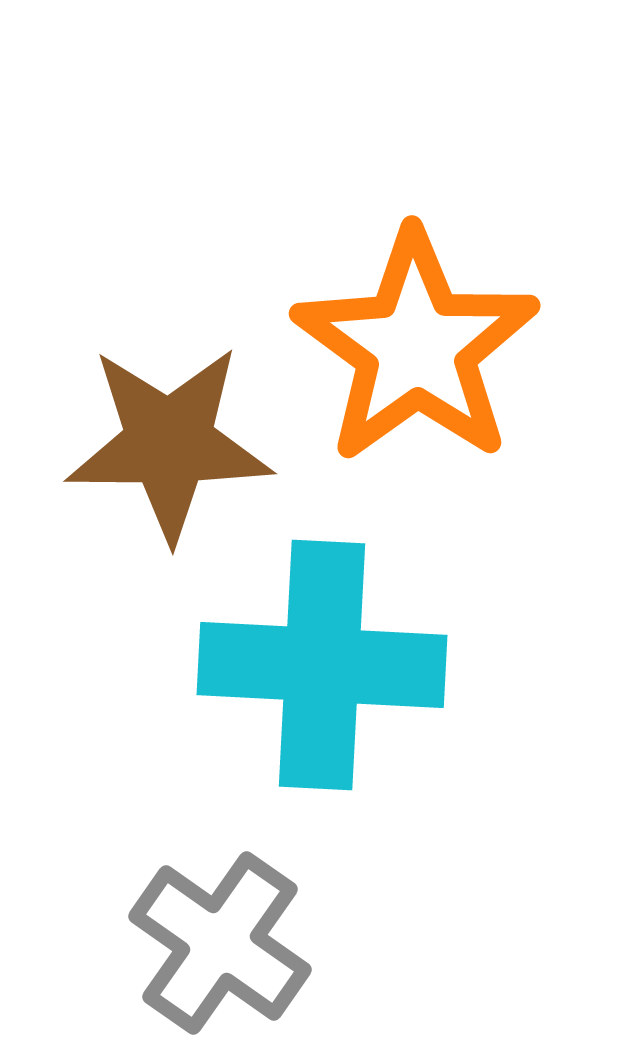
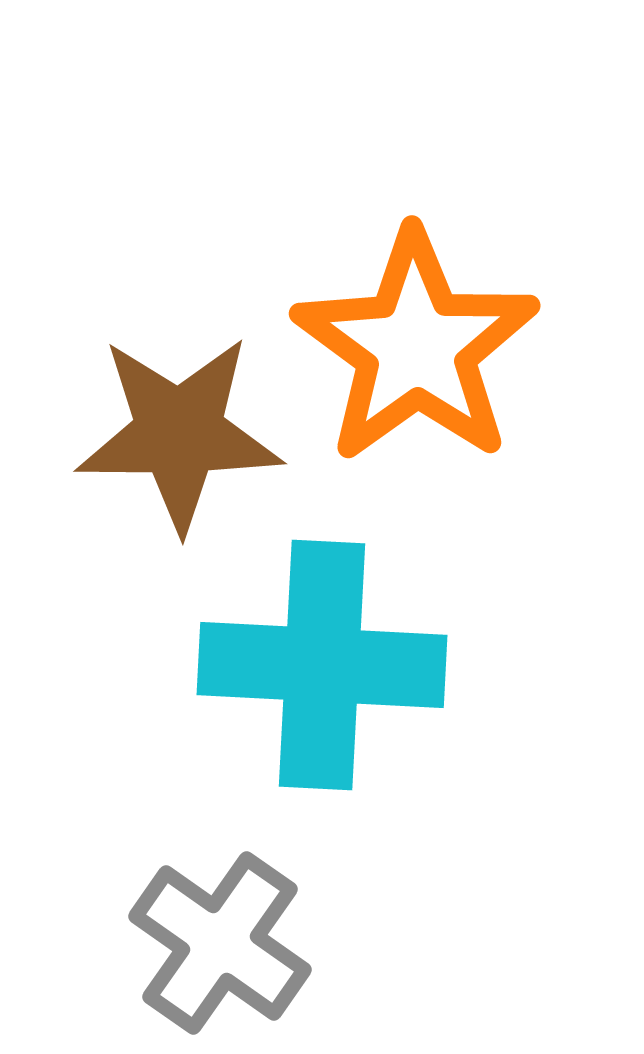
brown star: moved 10 px right, 10 px up
